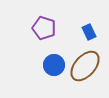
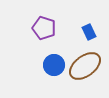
brown ellipse: rotated 12 degrees clockwise
